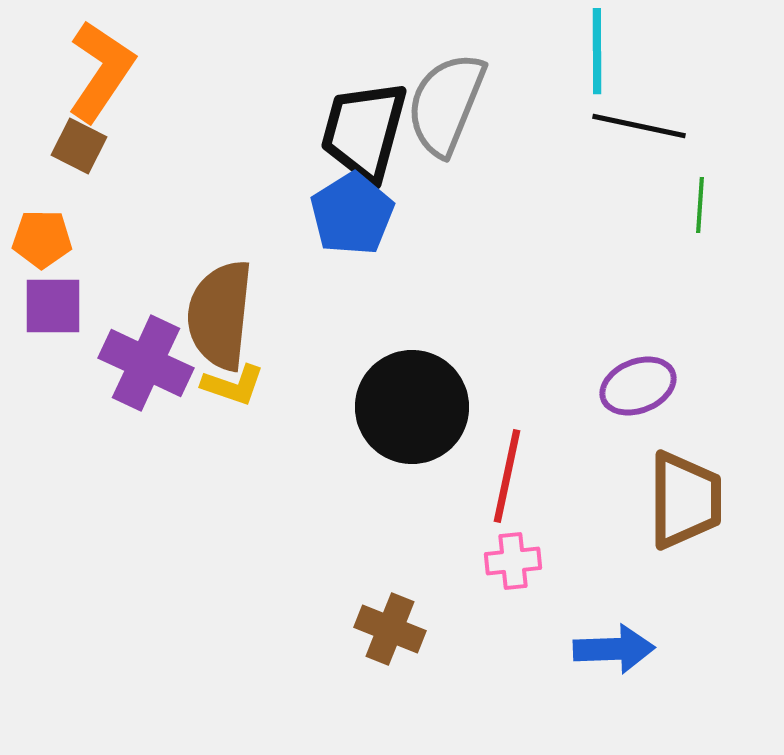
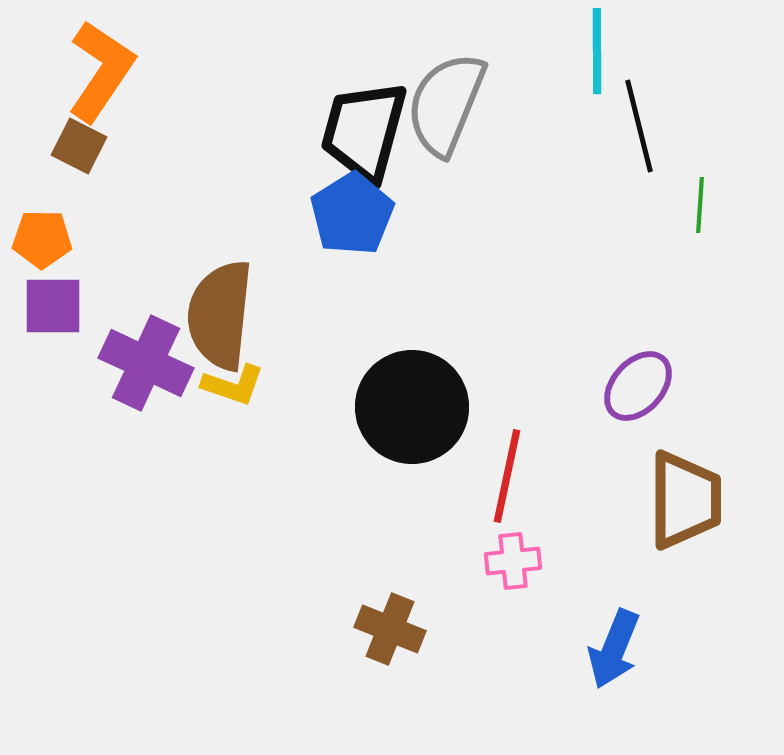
black line: rotated 64 degrees clockwise
purple ellipse: rotated 26 degrees counterclockwise
blue arrow: rotated 114 degrees clockwise
